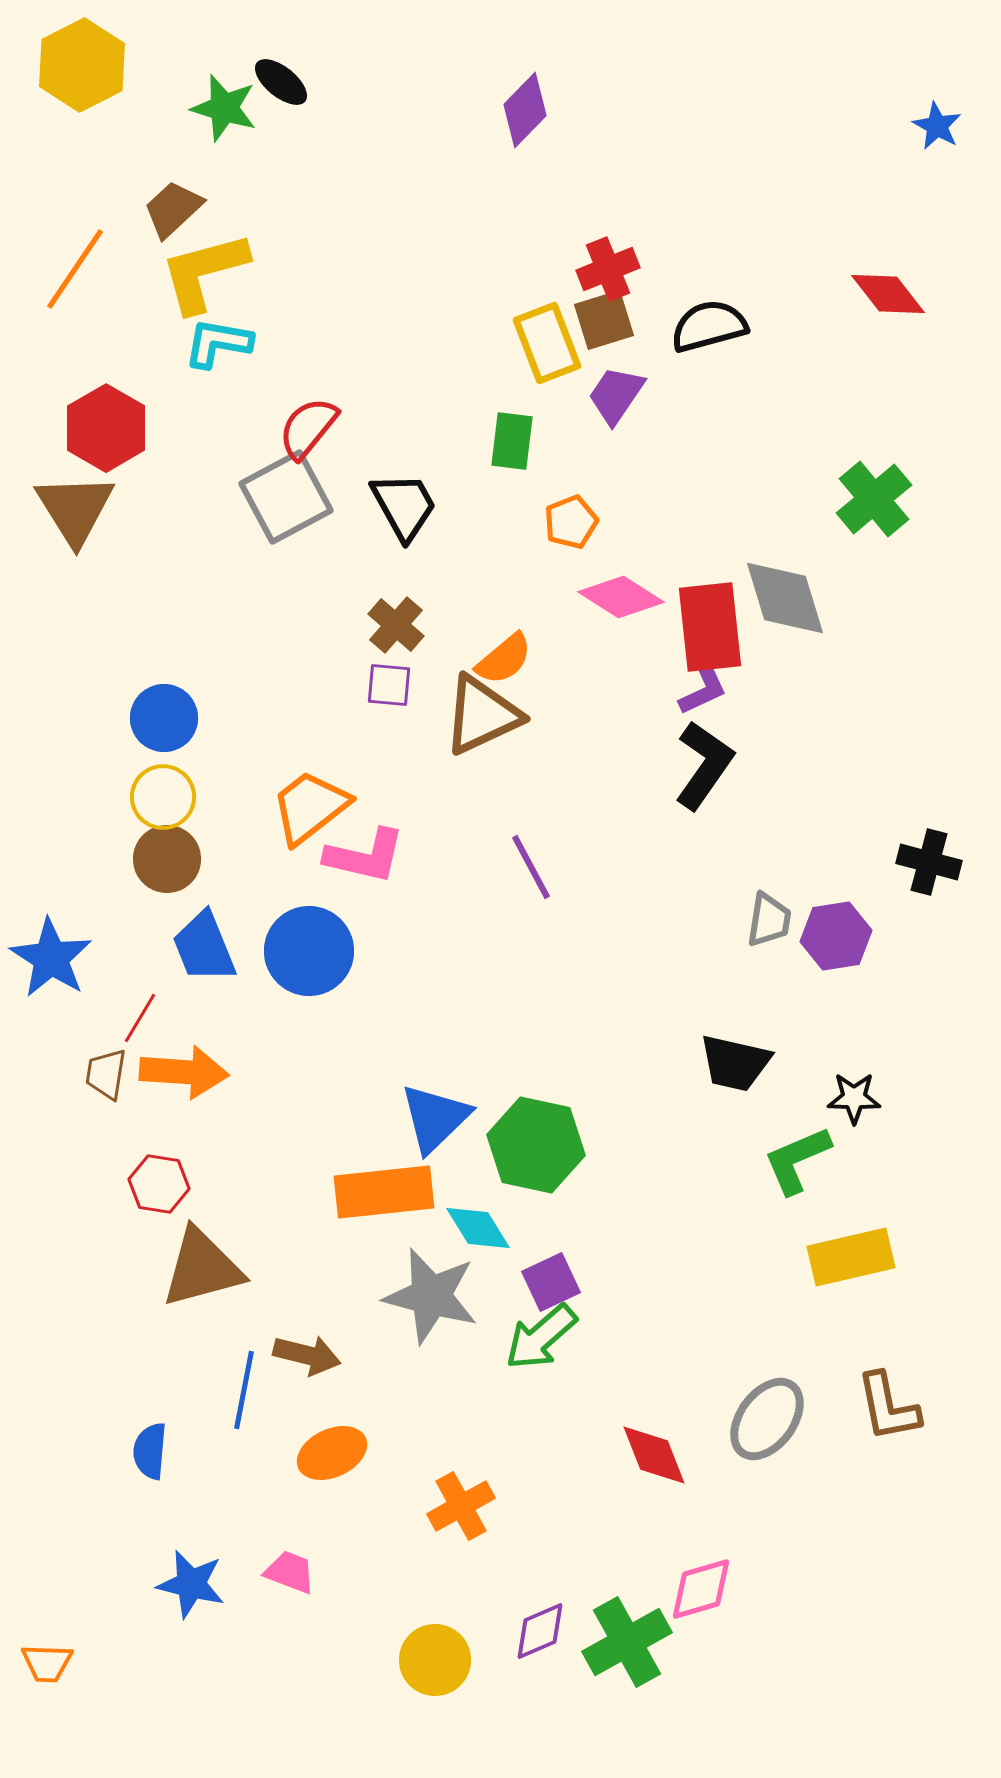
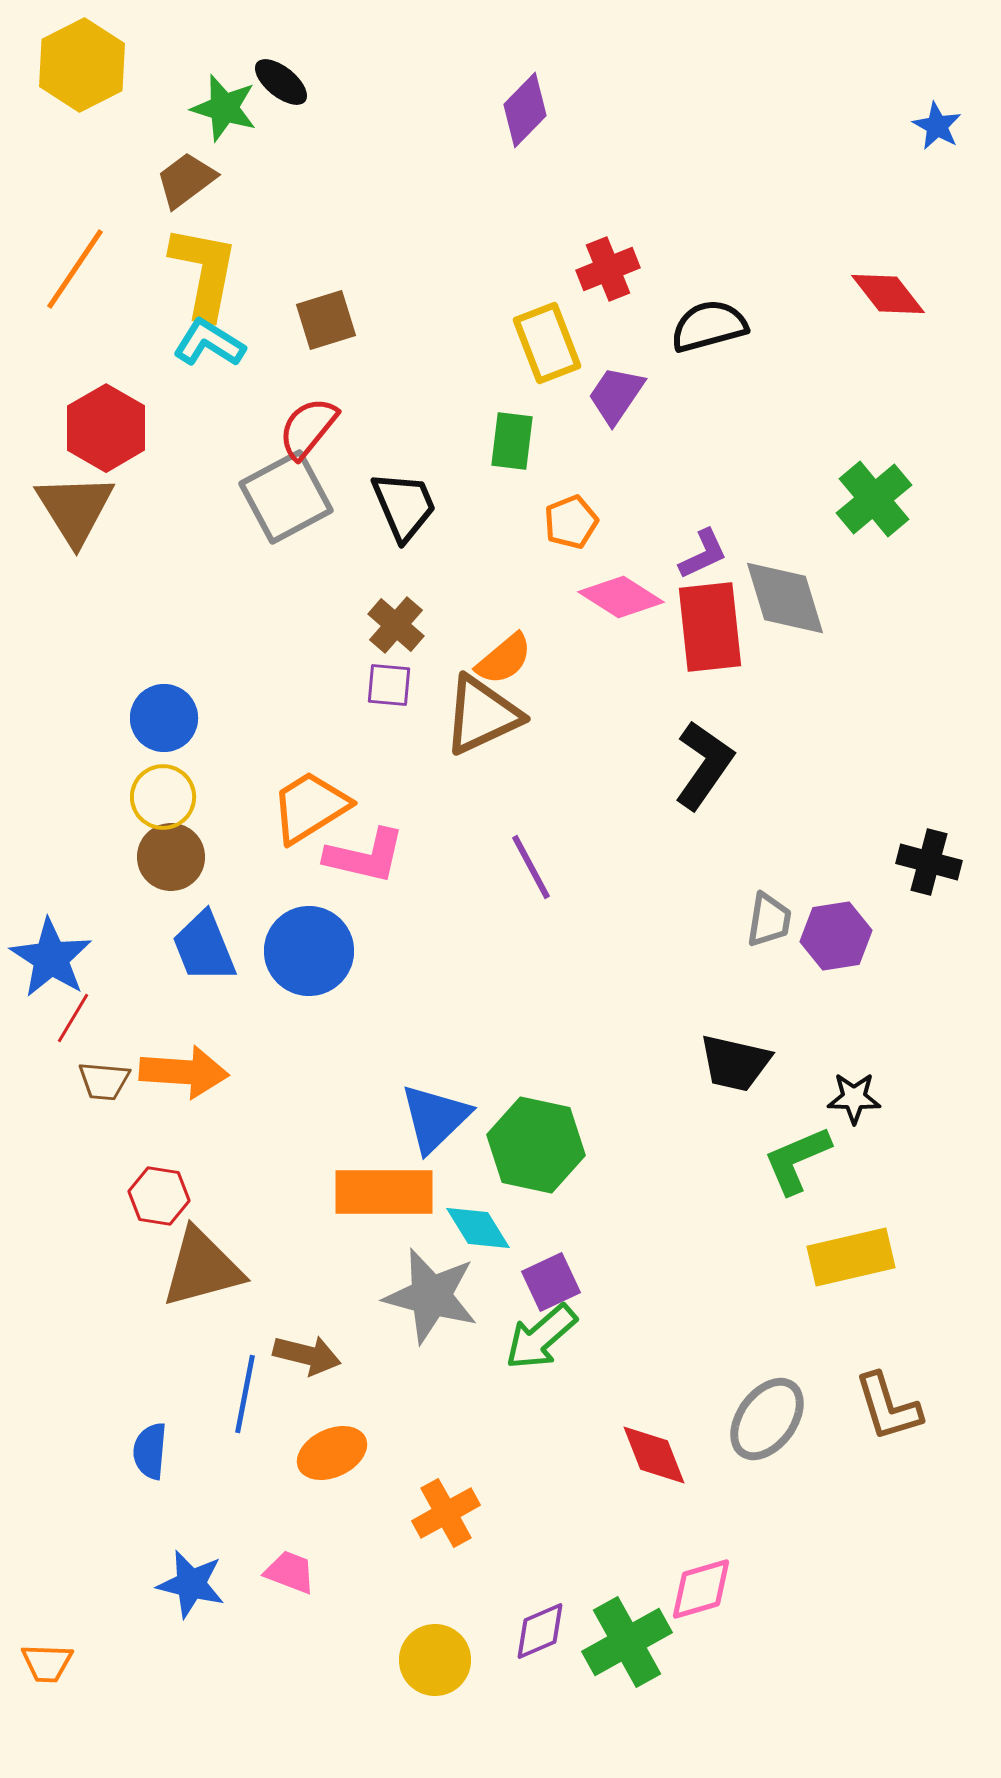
brown trapezoid at (173, 209): moved 13 px right, 29 px up; rotated 6 degrees clockwise
yellow L-shape at (204, 272): rotated 116 degrees clockwise
brown square at (604, 320): moved 278 px left
cyan L-shape at (218, 343): moved 9 px left; rotated 22 degrees clockwise
black trapezoid at (404, 506): rotated 6 degrees clockwise
purple L-shape at (703, 690): moved 136 px up
orange trapezoid at (310, 807): rotated 6 degrees clockwise
brown circle at (167, 859): moved 4 px right, 2 px up
red line at (140, 1018): moved 67 px left
brown trapezoid at (106, 1074): moved 2 px left, 7 px down; rotated 94 degrees counterclockwise
red hexagon at (159, 1184): moved 12 px down
orange rectangle at (384, 1192): rotated 6 degrees clockwise
blue line at (244, 1390): moved 1 px right, 4 px down
brown L-shape at (888, 1407): rotated 6 degrees counterclockwise
orange cross at (461, 1506): moved 15 px left, 7 px down
